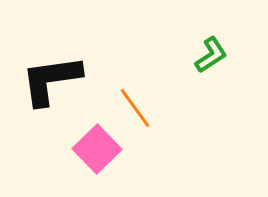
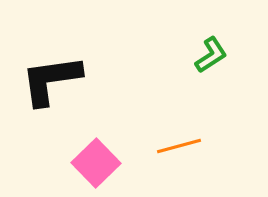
orange line: moved 44 px right, 38 px down; rotated 69 degrees counterclockwise
pink square: moved 1 px left, 14 px down
